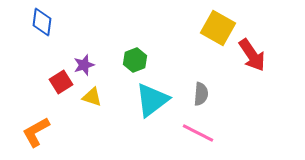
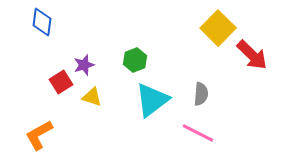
yellow square: rotated 16 degrees clockwise
red arrow: rotated 12 degrees counterclockwise
orange L-shape: moved 3 px right, 3 px down
